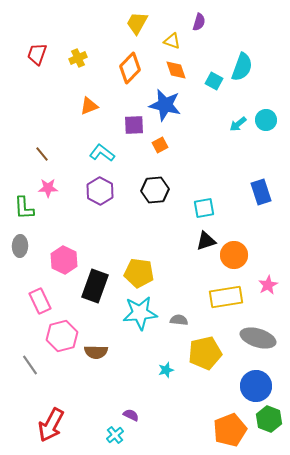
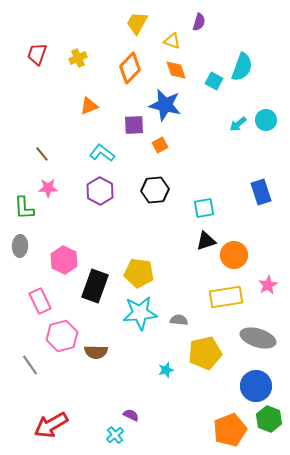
red arrow at (51, 425): rotated 32 degrees clockwise
